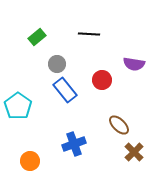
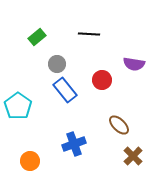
brown cross: moved 1 px left, 4 px down
